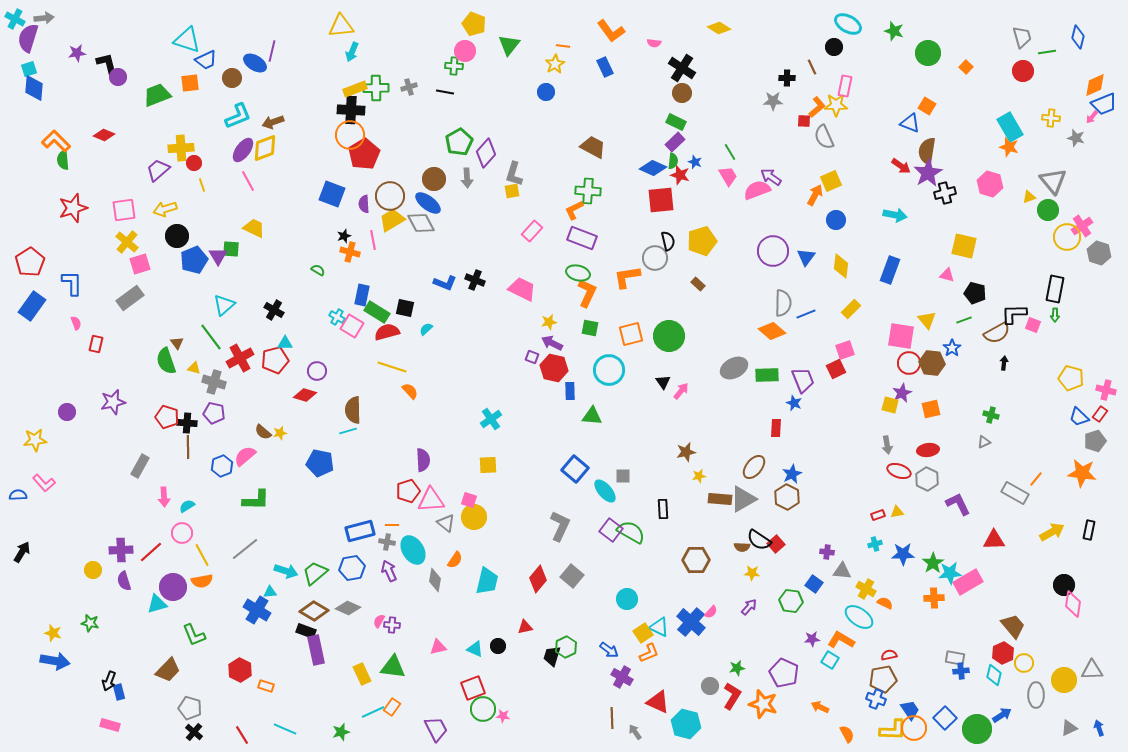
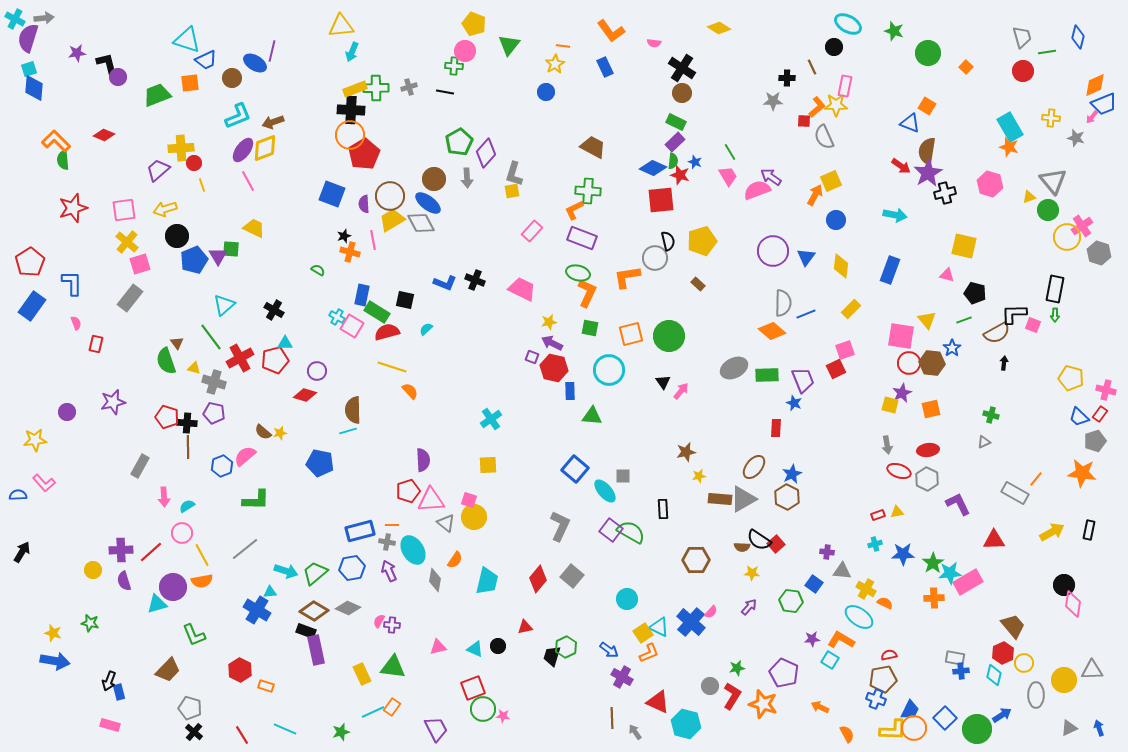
gray rectangle at (130, 298): rotated 16 degrees counterclockwise
black square at (405, 308): moved 8 px up
blue trapezoid at (910, 710): rotated 60 degrees clockwise
